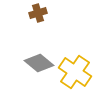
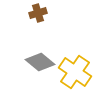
gray diamond: moved 1 px right, 1 px up
